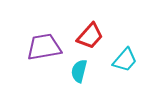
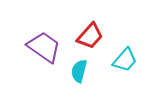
purple trapezoid: rotated 45 degrees clockwise
